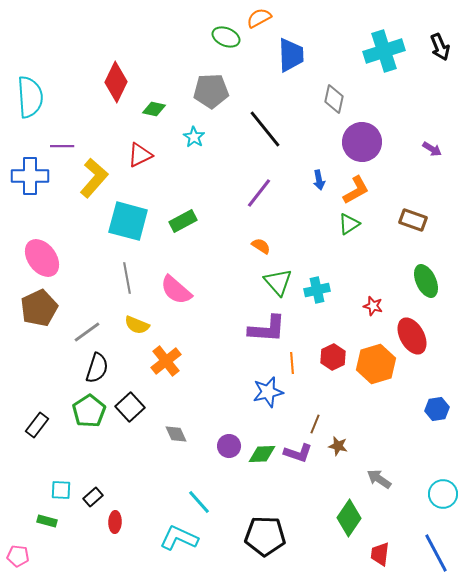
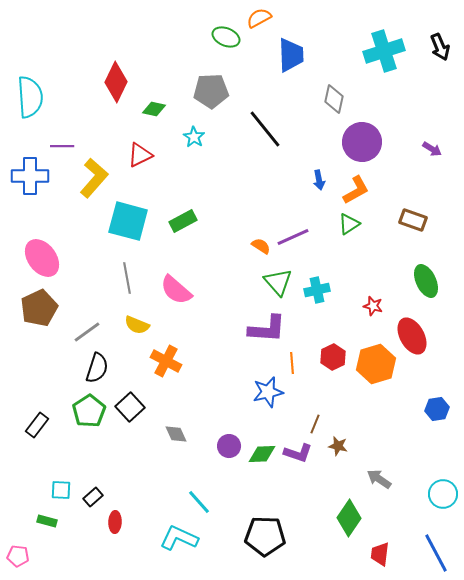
purple line at (259, 193): moved 34 px right, 44 px down; rotated 28 degrees clockwise
orange cross at (166, 361): rotated 24 degrees counterclockwise
